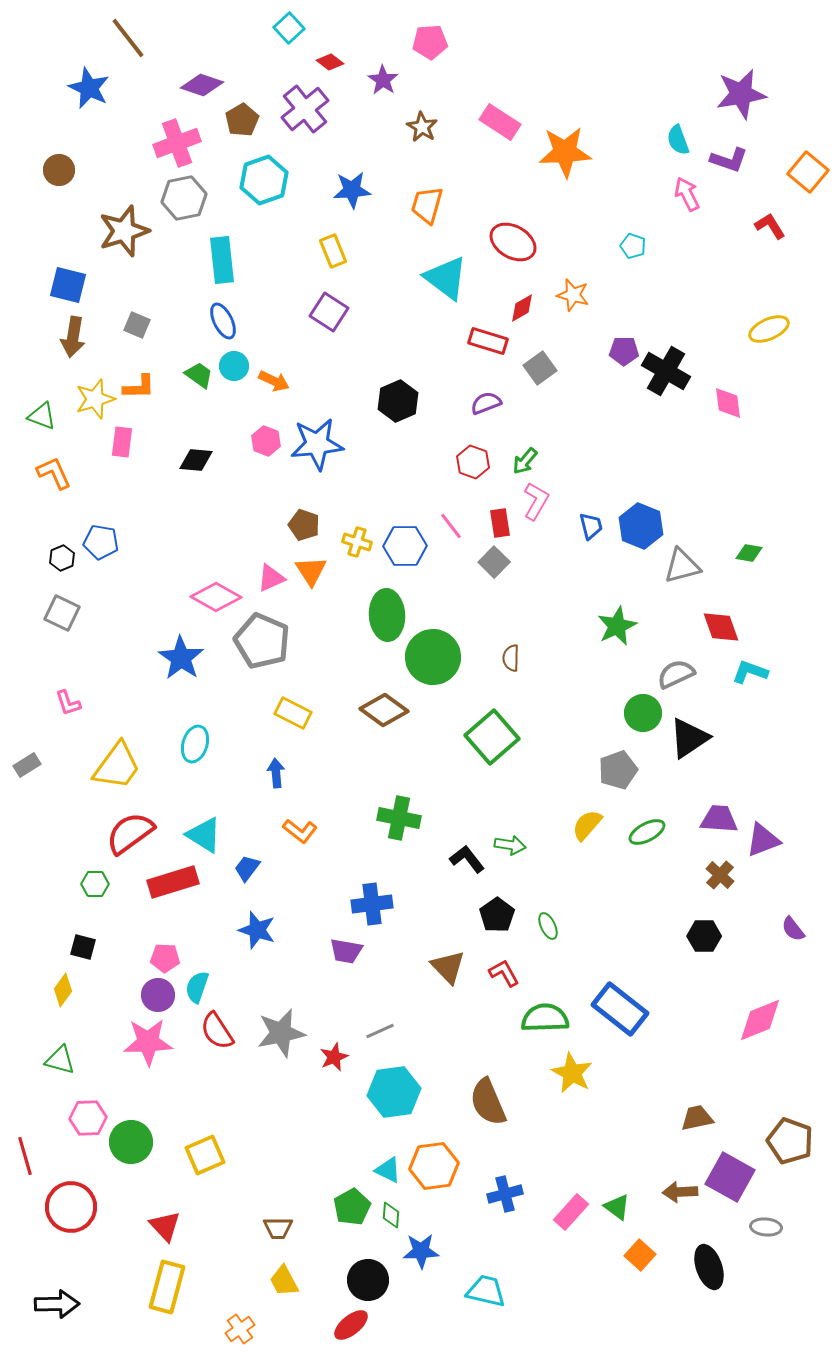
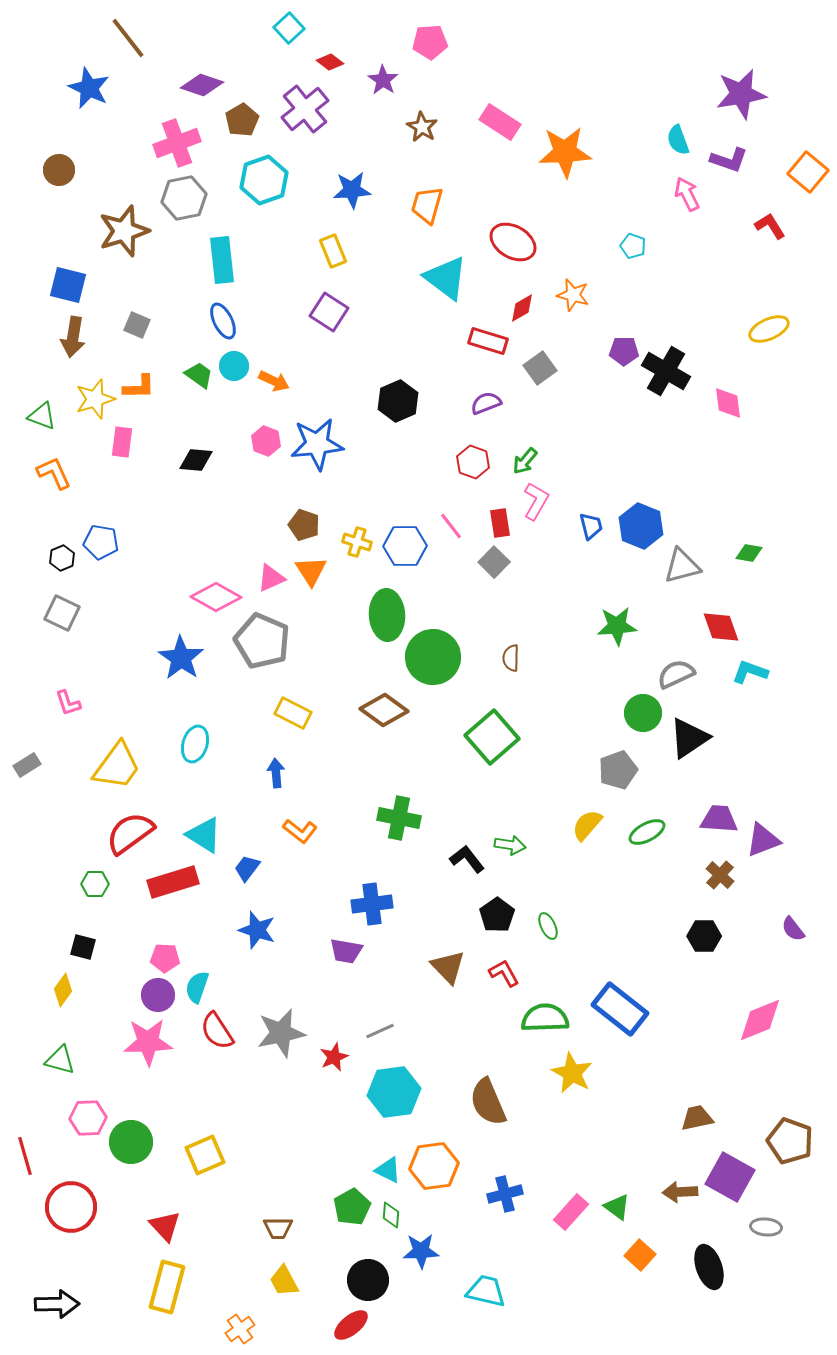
green star at (617, 626): rotated 21 degrees clockwise
